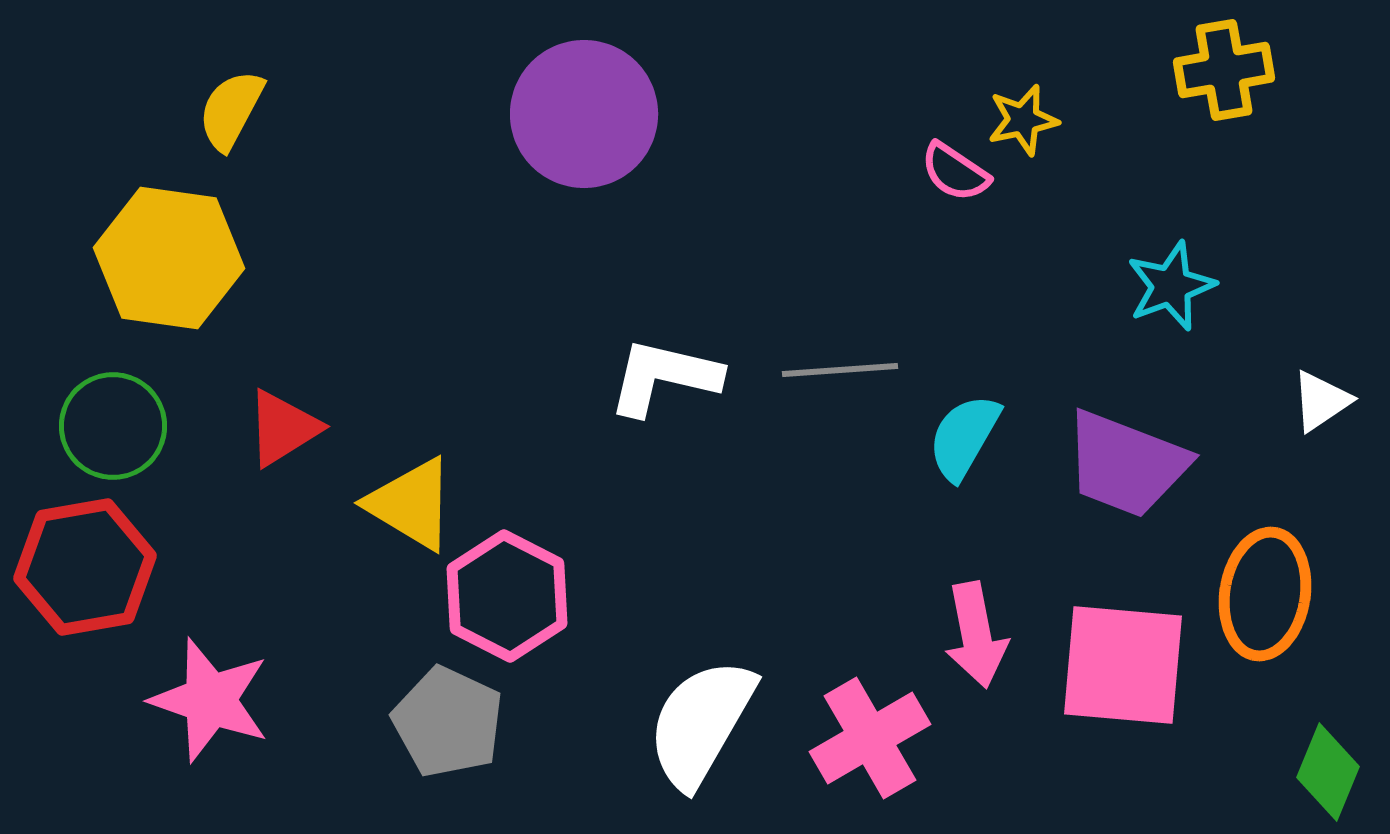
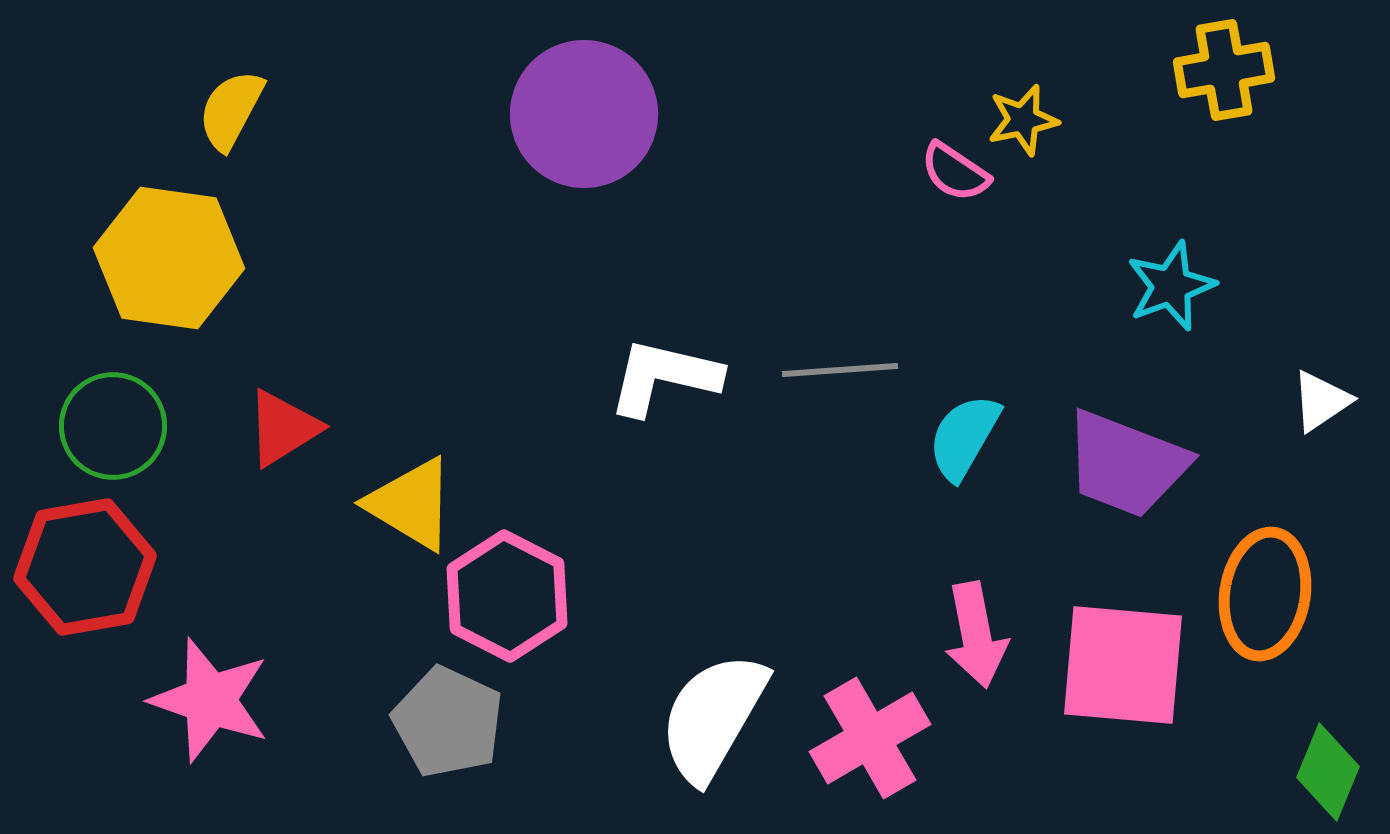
white semicircle: moved 12 px right, 6 px up
